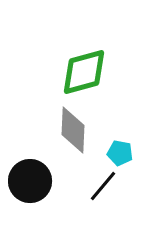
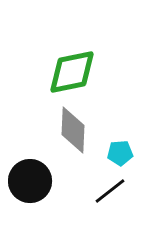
green diamond: moved 12 px left; rotated 4 degrees clockwise
cyan pentagon: rotated 15 degrees counterclockwise
black line: moved 7 px right, 5 px down; rotated 12 degrees clockwise
